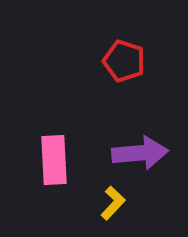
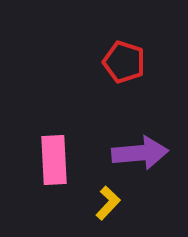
red pentagon: moved 1 px down
yellow L-shape: moved 5 px left
